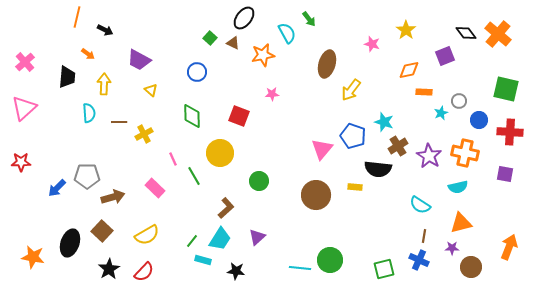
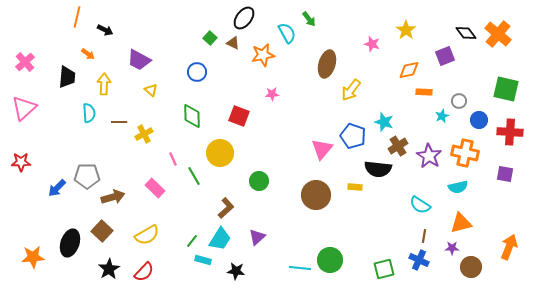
cyan star at (441, 113): moved 1 px right, 3 px down
orange star at (33, 257): rotated 15 degrees counterclockwise
